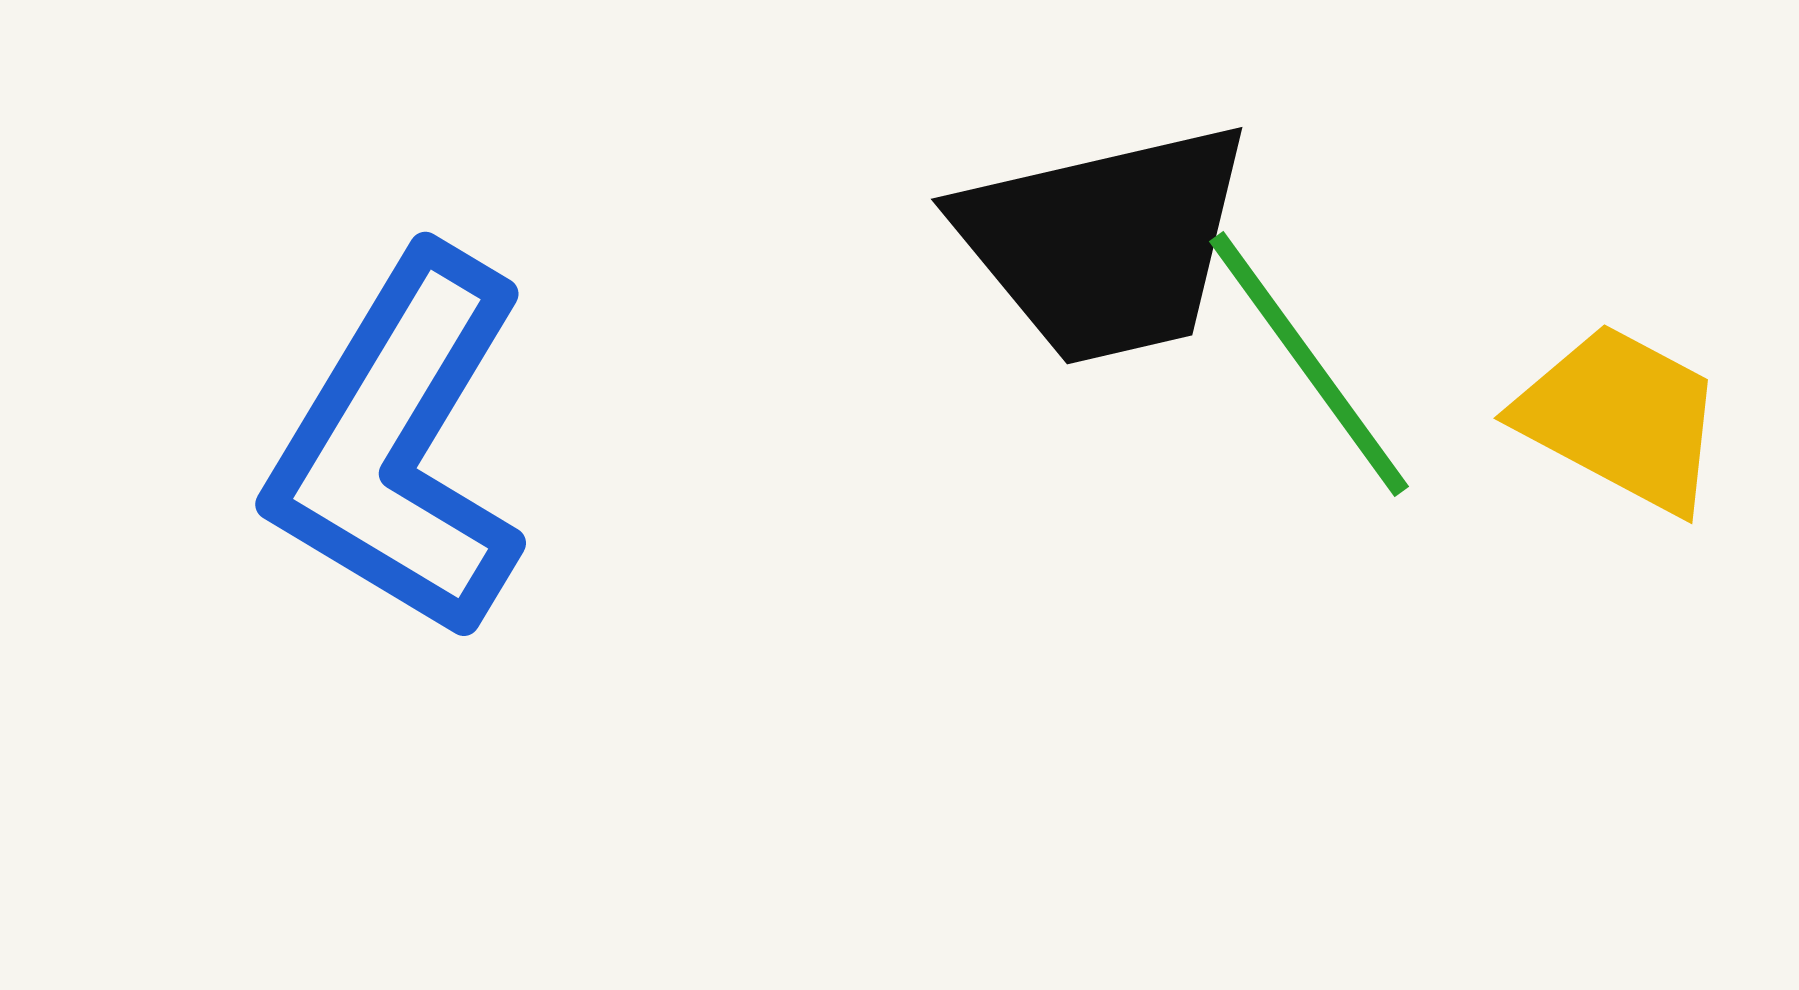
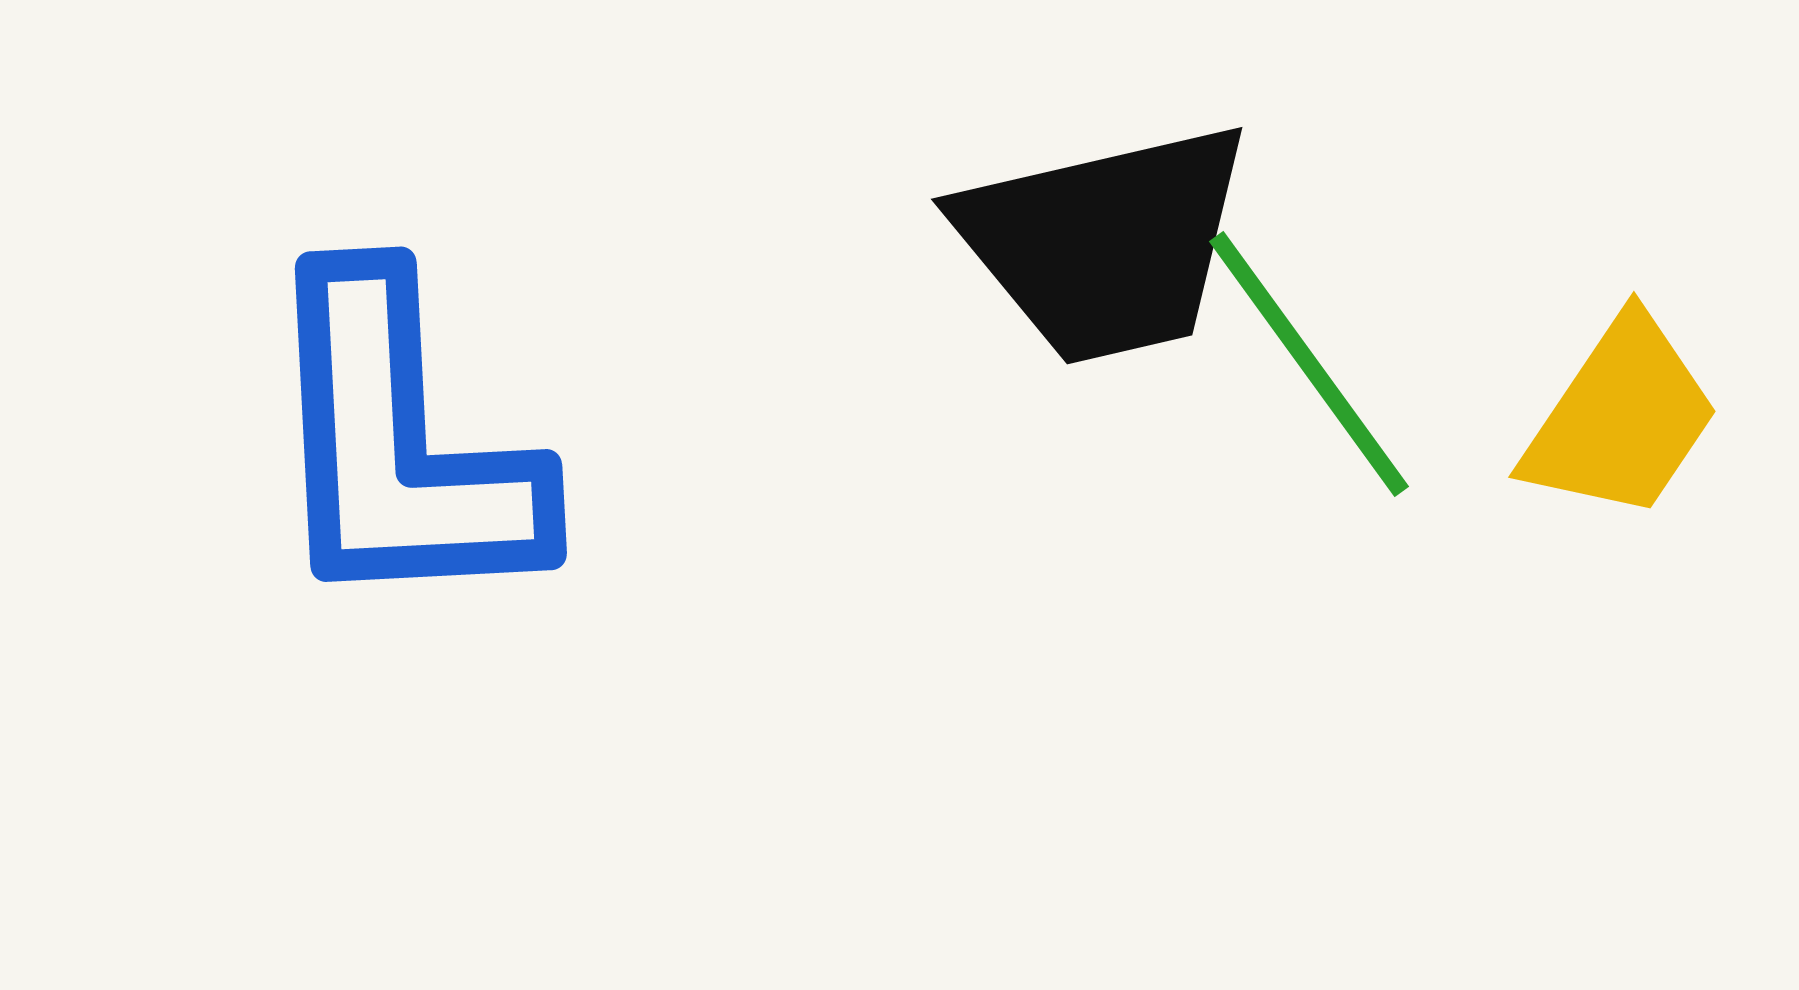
yellow trapezoid: rotated 96 degrees clockwise
blue L-shape: rotated 34 degrees counterclockwise
